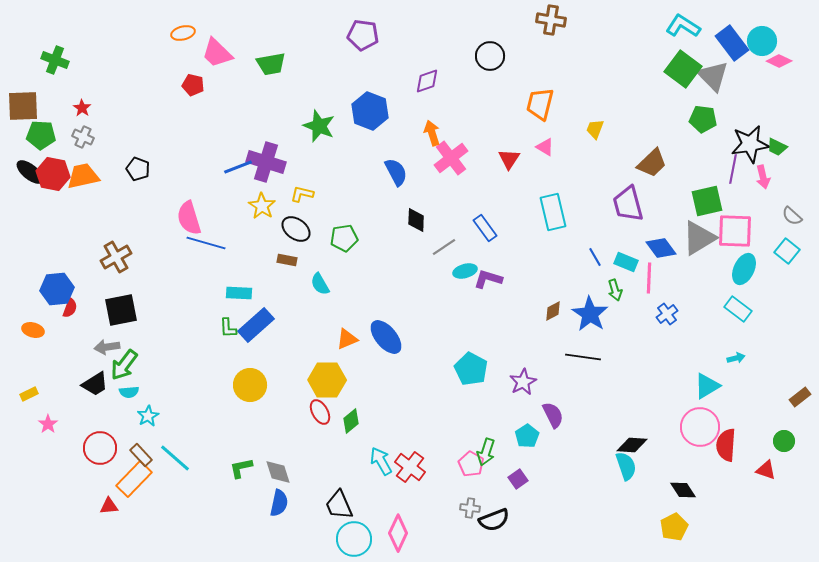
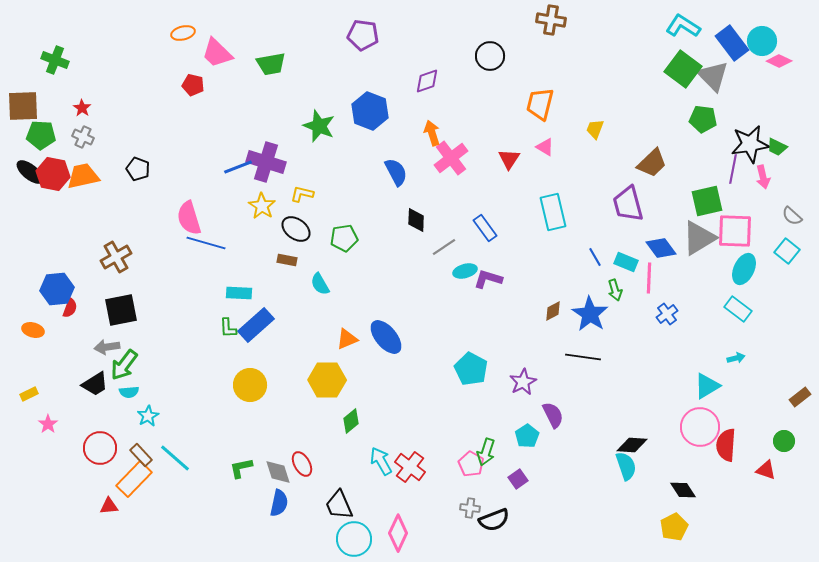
red ellipse at (320, 412): moved 18 px left, 52 px down
